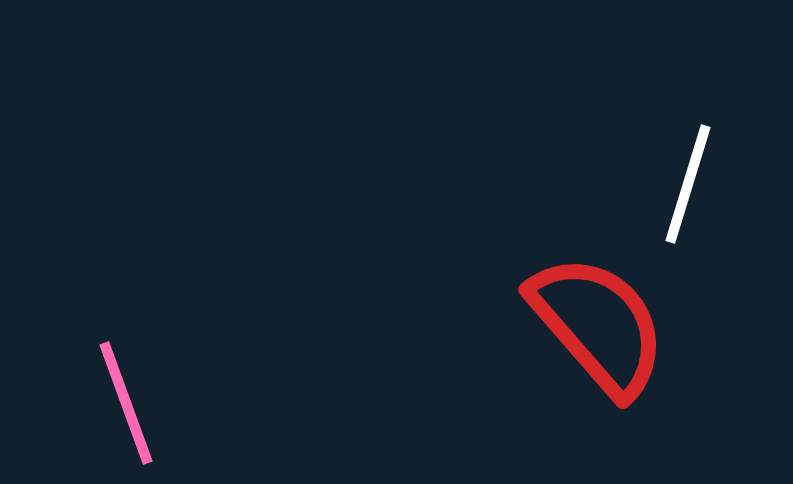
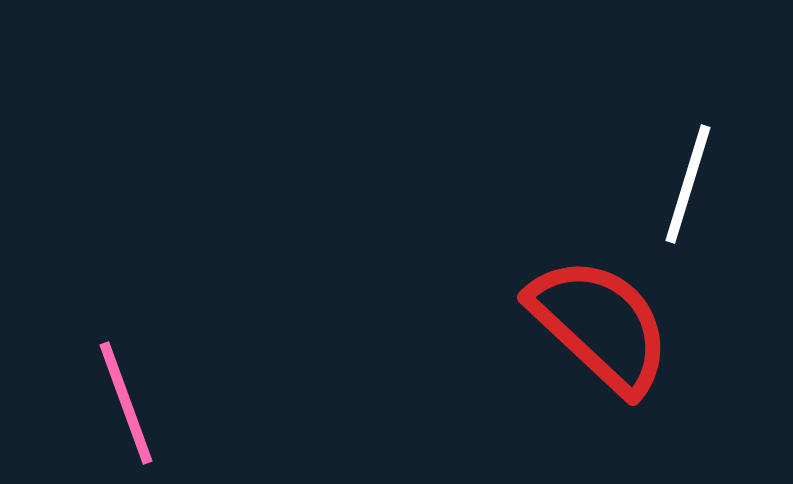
red semicircle: moved 2 px right; rotated 6 degrees counterclockwise
